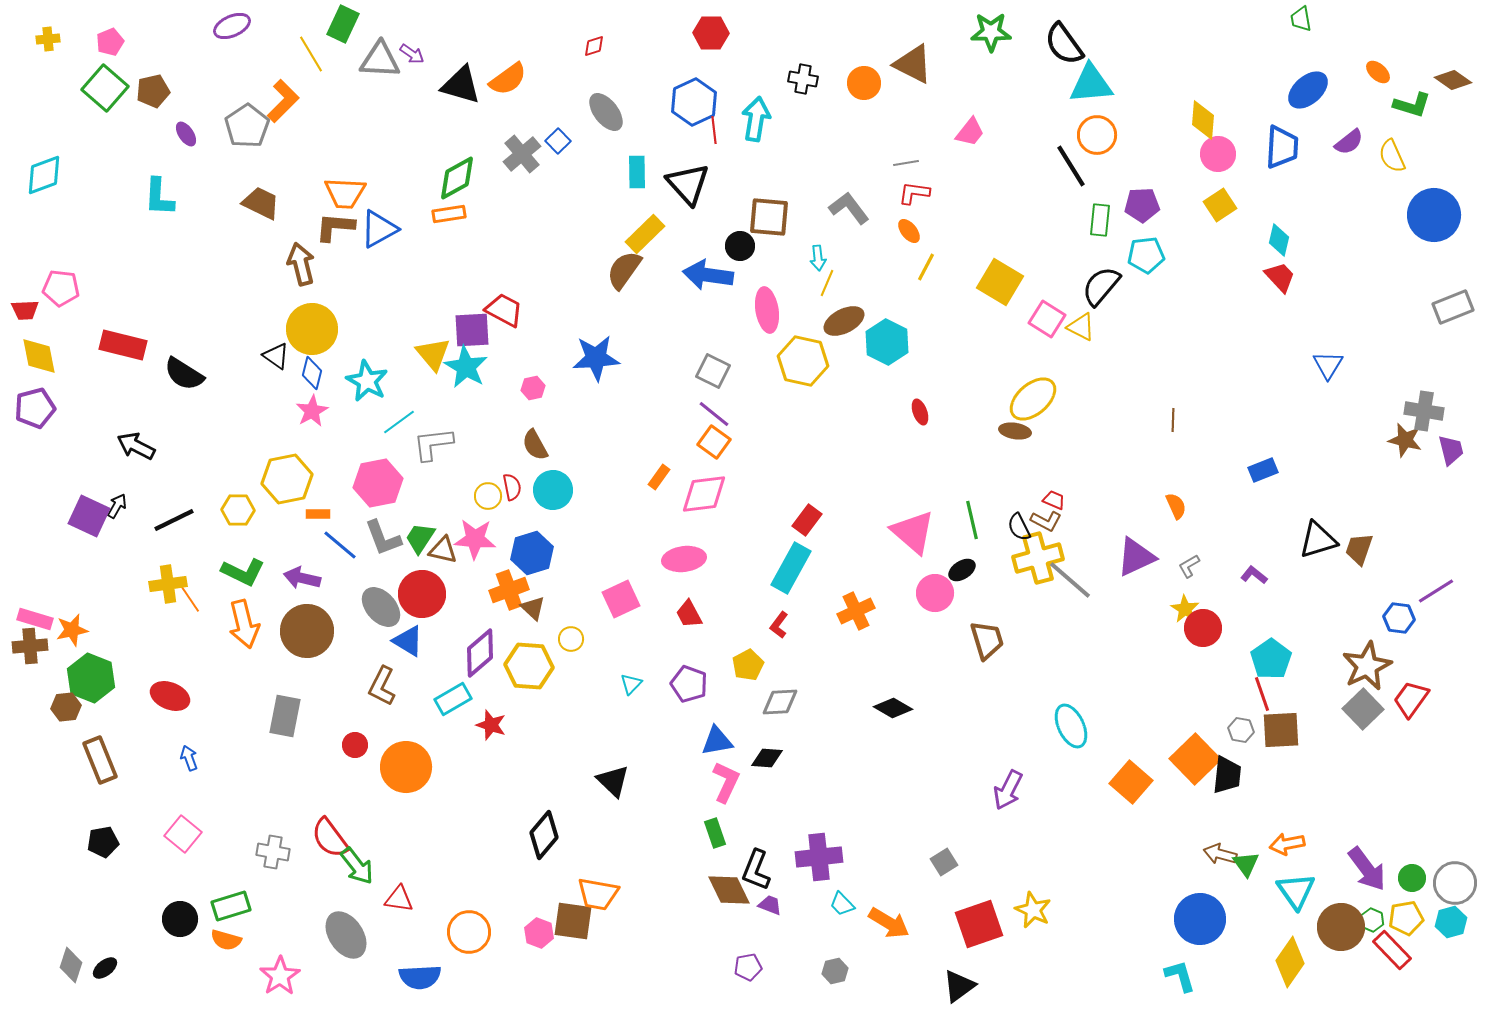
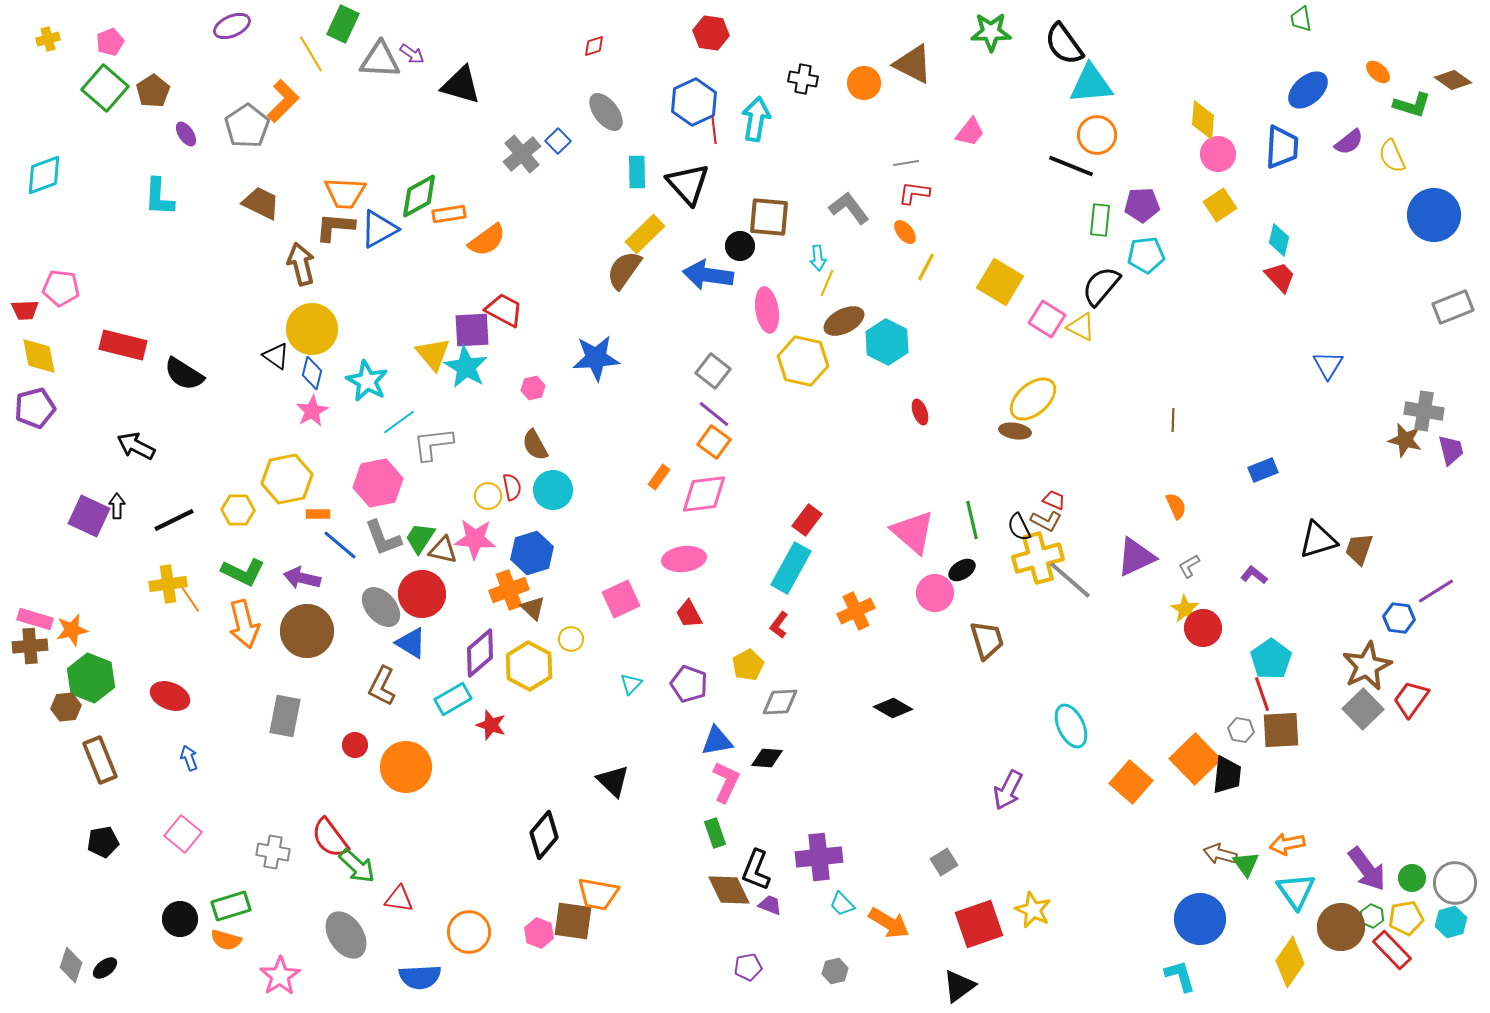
red hexagon at (711, 33): rotated 8 degrees clockwise
yellow cross at (48, 39): rotated 10 degrees counterclockwise
orange semicircle at (508, 79): moved 21 px left, 161 px down
brown pentagon at (153, 91): rotated 20 degrees counterclockwise
black line at (1071, 166): rotated 36 degrees counterclockwise
green diamond at (457, 178): moved 38 px left, 18 px down
orange ellipse at (909, 231): moved 4 px left, 1 px down
gray square at (713, 371): rotated 12 degrees clockwise
black arrow at (117, 506): rotated 30 degrees counterclockwise
blue triangle at (408, 641): moved 3 px right, 2 px down
yellow hexagon at (529, 666): rotated 24 degrees clockwise
green arrow at (357, 866): rotated 9 degrees counterclockwise
green hexagon at (1372, 920): moved 4 px up
